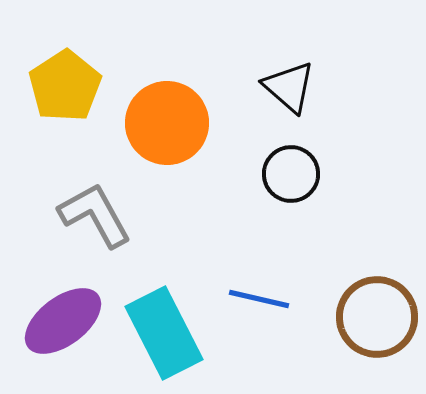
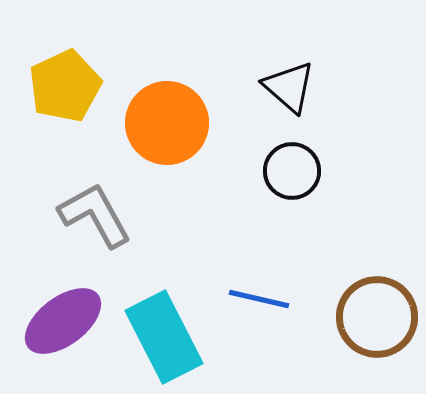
yellow pentagon: rotated 8 degrees clockwise
black circle: moved 1 px right, 3 px up
cyan rectangle: moved 4 px down
